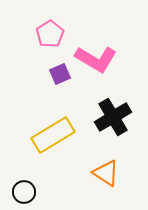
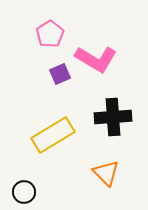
black cross: rotated 27 degrees clockwise
orange triangle: rotated 12 degrees clockwise
